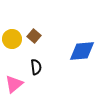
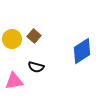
blue diamond: rotated 28 degrees counterclockwise
black semicircle: rotated 112 degrees clockwise
pink triangle: moved 3 px up; rotated 30 degrees clockwise
